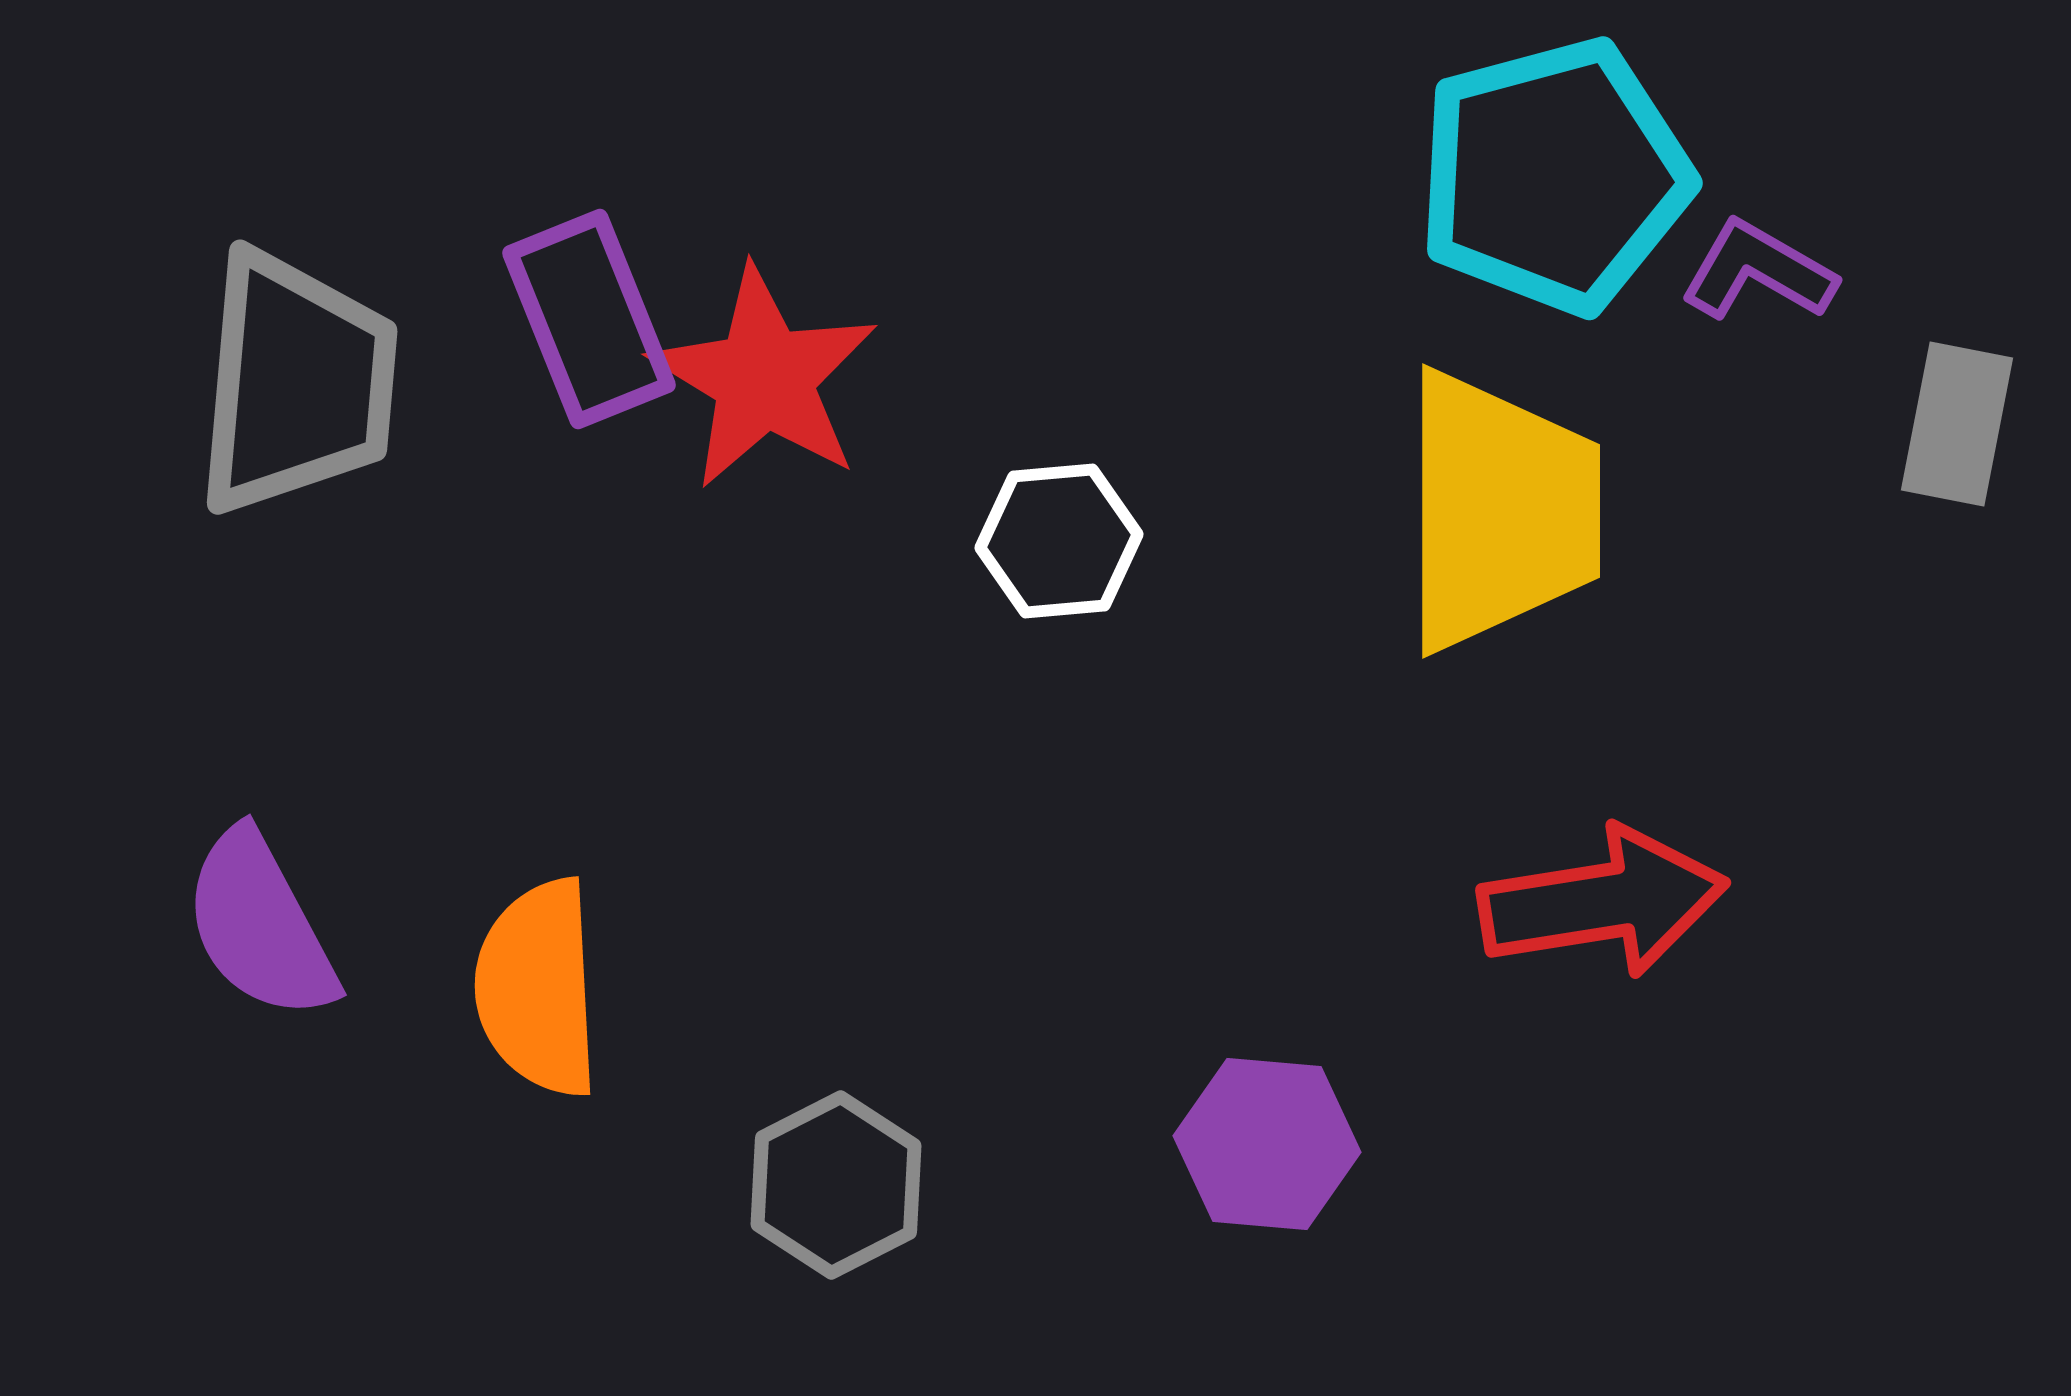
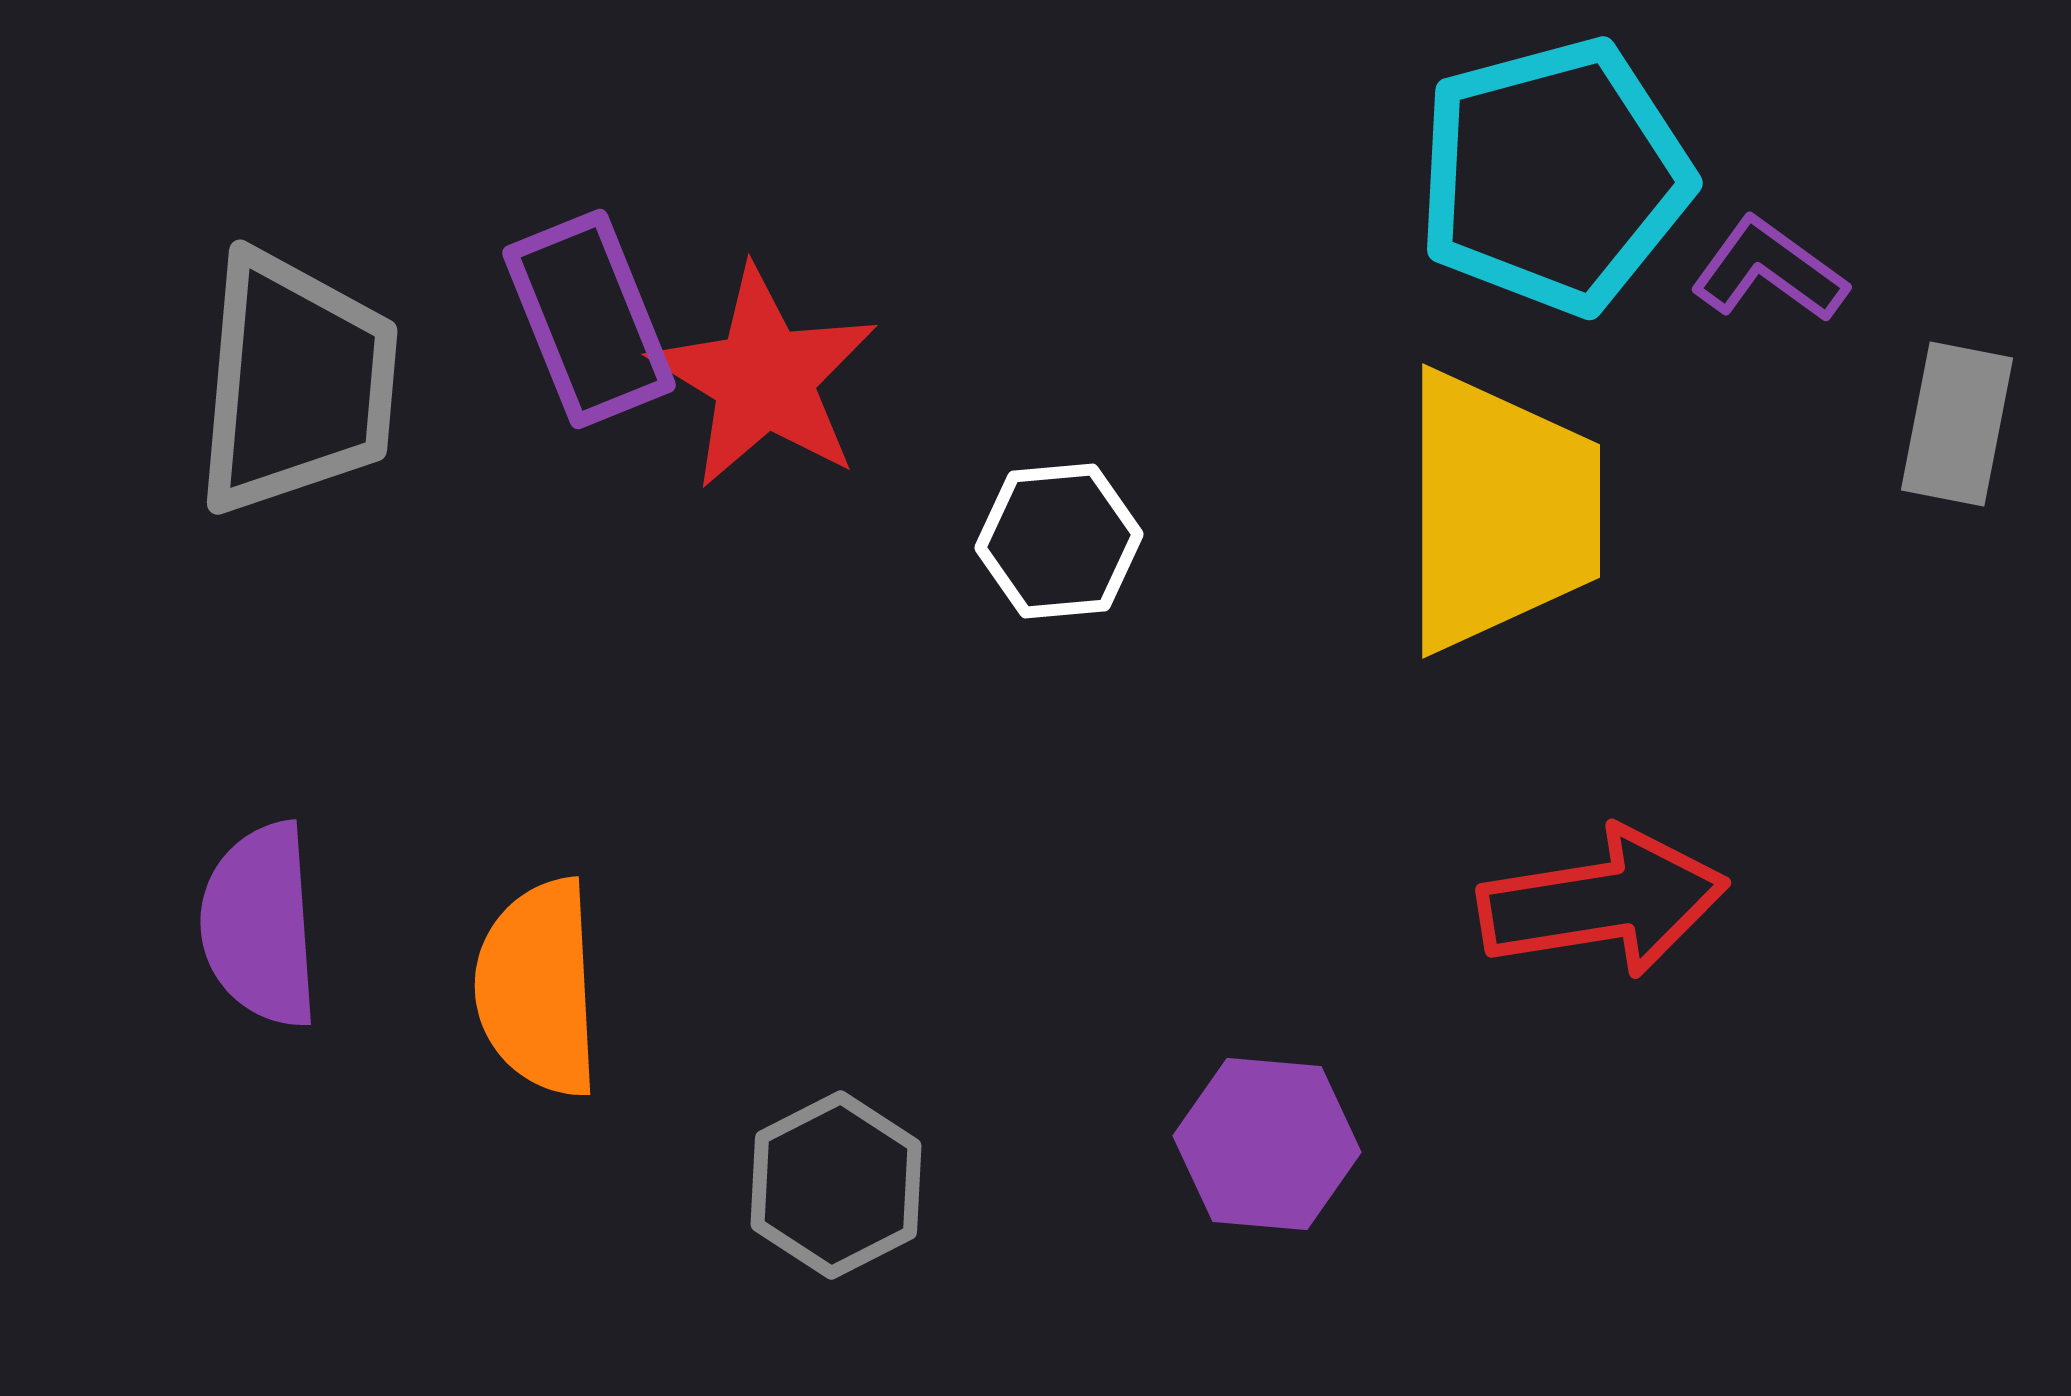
purple L-shape: moved 11 px right, 1 px up; rotated 6 degrees clockwise
purple semicircle: rotated 24 degrees clockwise
